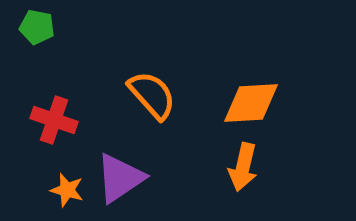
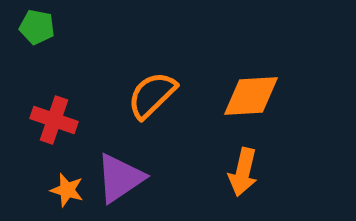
orange semicircle: rotated 92 degrees counterclockwise
orange diamond: moved 7 px up
orange arrow: moved 5 px down
